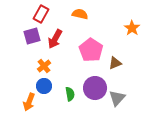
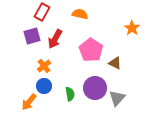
red rectangle: moved 1 px right, 2 px up
brown triangle: rotated 48 degrees clockwise
orange arrow: rotated 18 degrees clockwise
